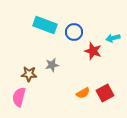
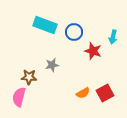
cyan arrow: moved 1 px up; rotated 64 degrees counterclockwise
brown star: moved 3 px down
